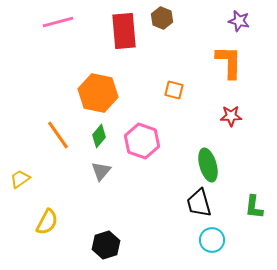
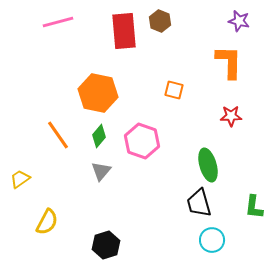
brown hexagon: moved 2 px left, 3 px down
